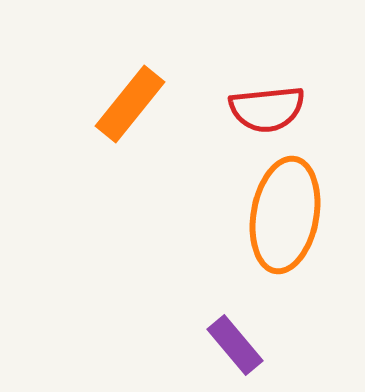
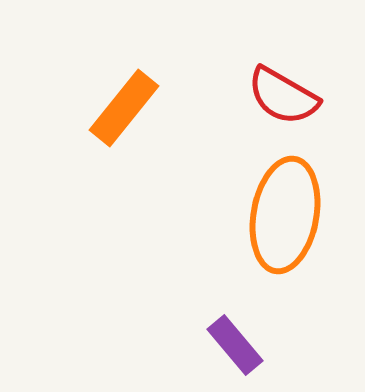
orange rectangle: moved 6 px left, 4 px down
red semicircle: moved 16 px right, 13 px up; rotated 36 degrees clockwise
